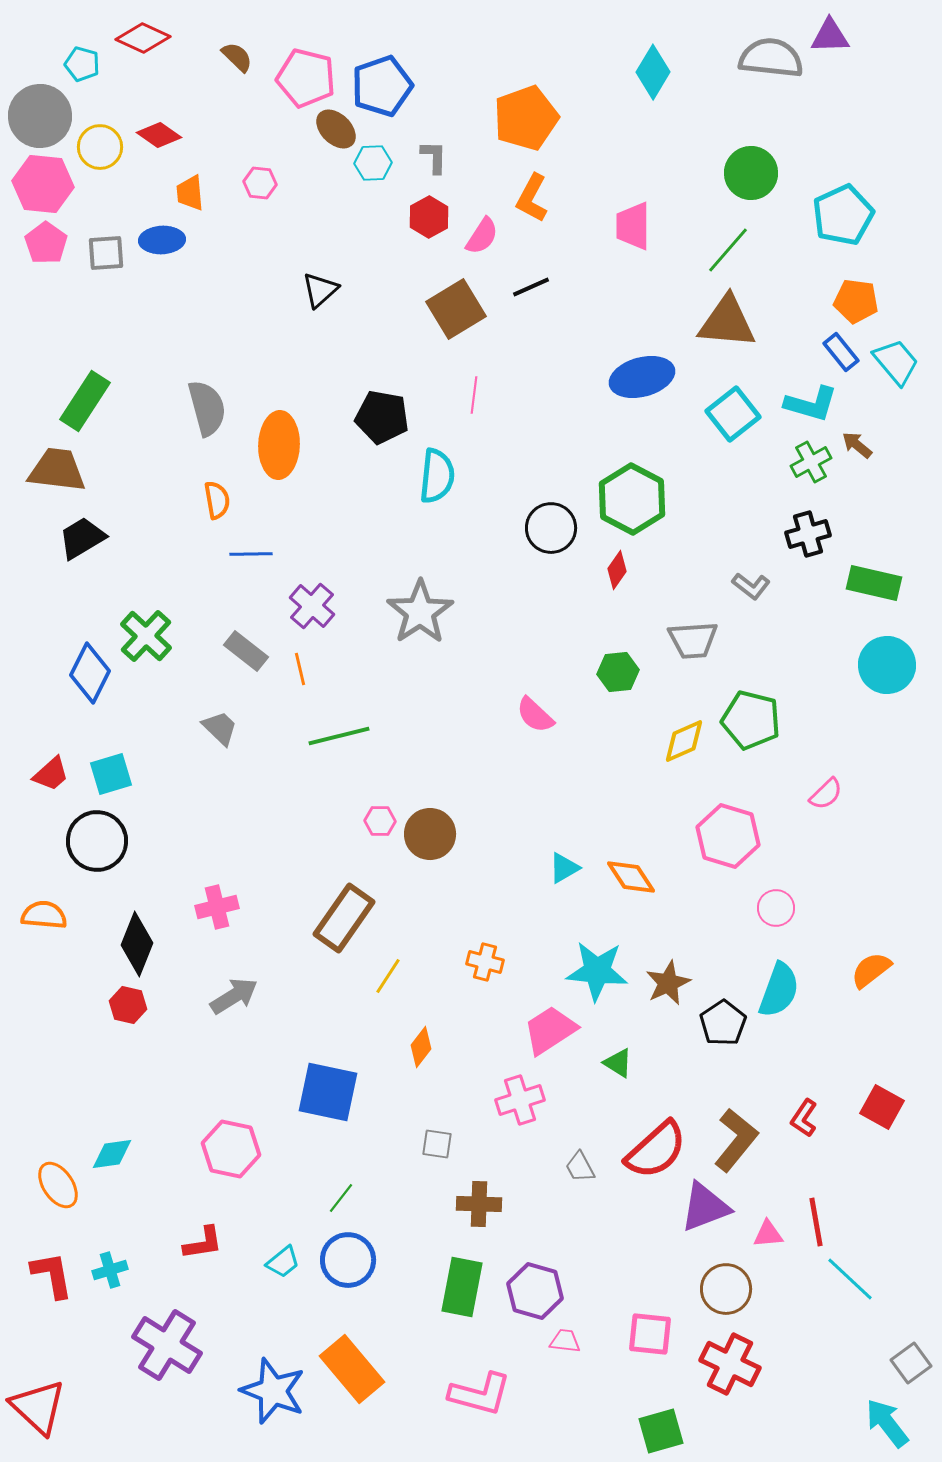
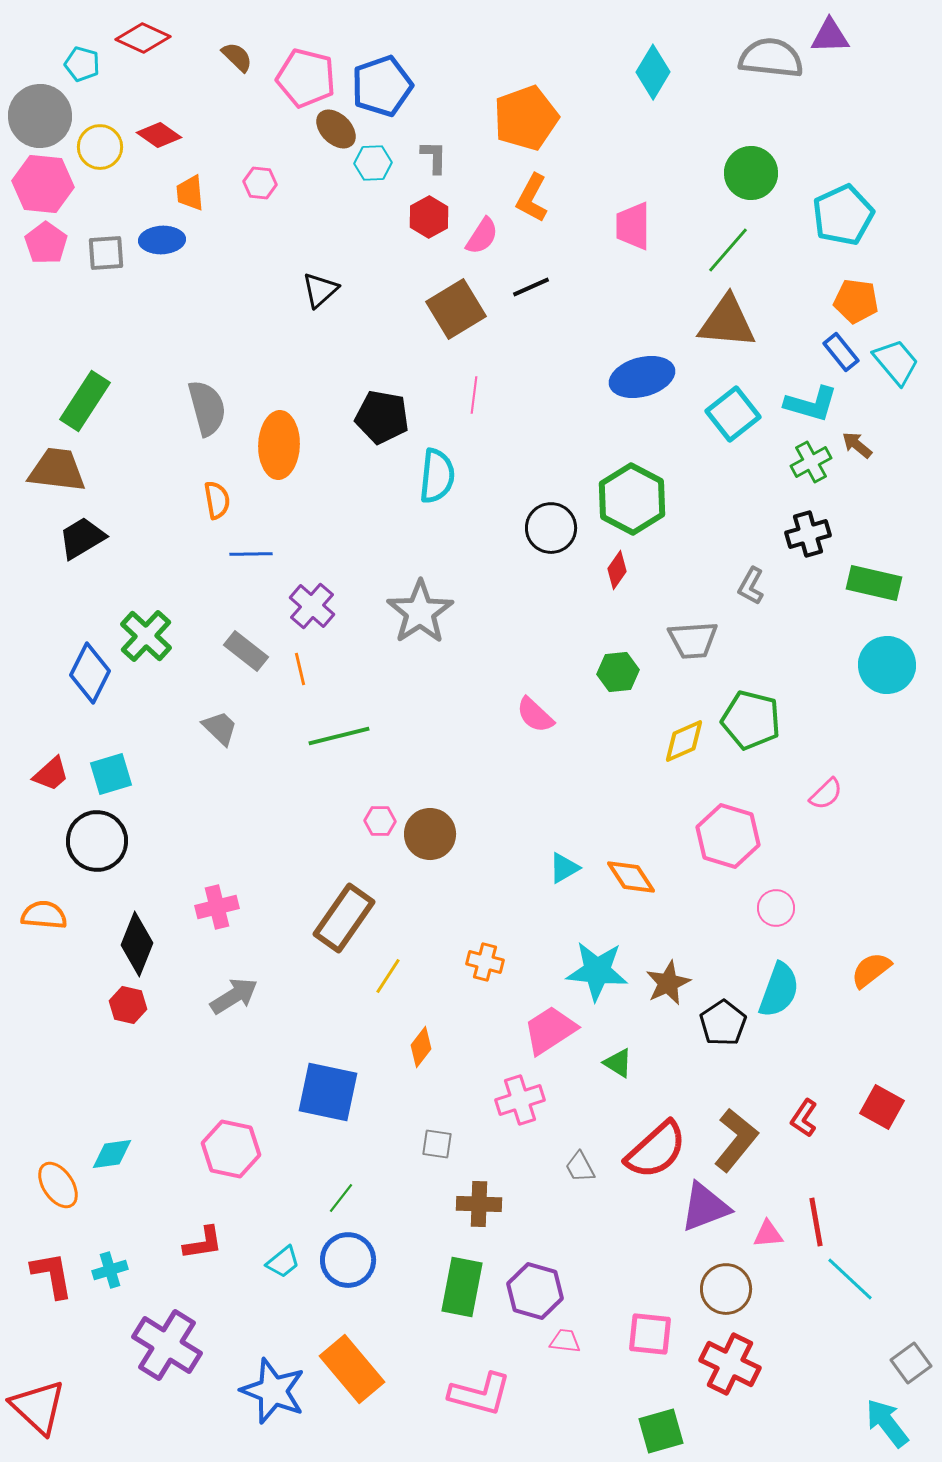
gray L-shape at (751, 586): rotated 81 degrees clockwise
